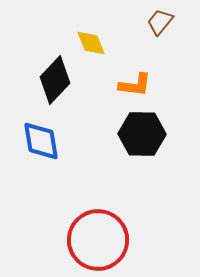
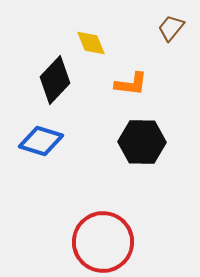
brown trapezoid: moved 11 px right, 6 px down
orange L-shape: moved 4 px left, 1 px up
black hexagon: moved 8 px down
blue diamond: rotated 63 degrees counterclockwise
red circle: moved 5 px right, 2 px down
